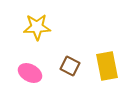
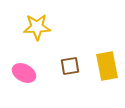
brown square: rotated 36 degrees counterclockwise
pink ellipse: moved 6 px left
